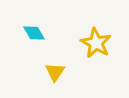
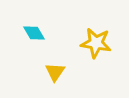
yellow star: rotated 20 degrees counterclockwise
